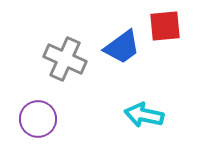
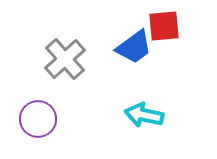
red square: moved 1 px left
blue trapezoid: moved 12 px right
gray cross: rotated 24 degrees clockwise
